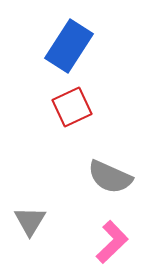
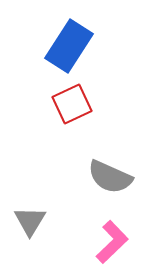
red square: moved 3 px up
